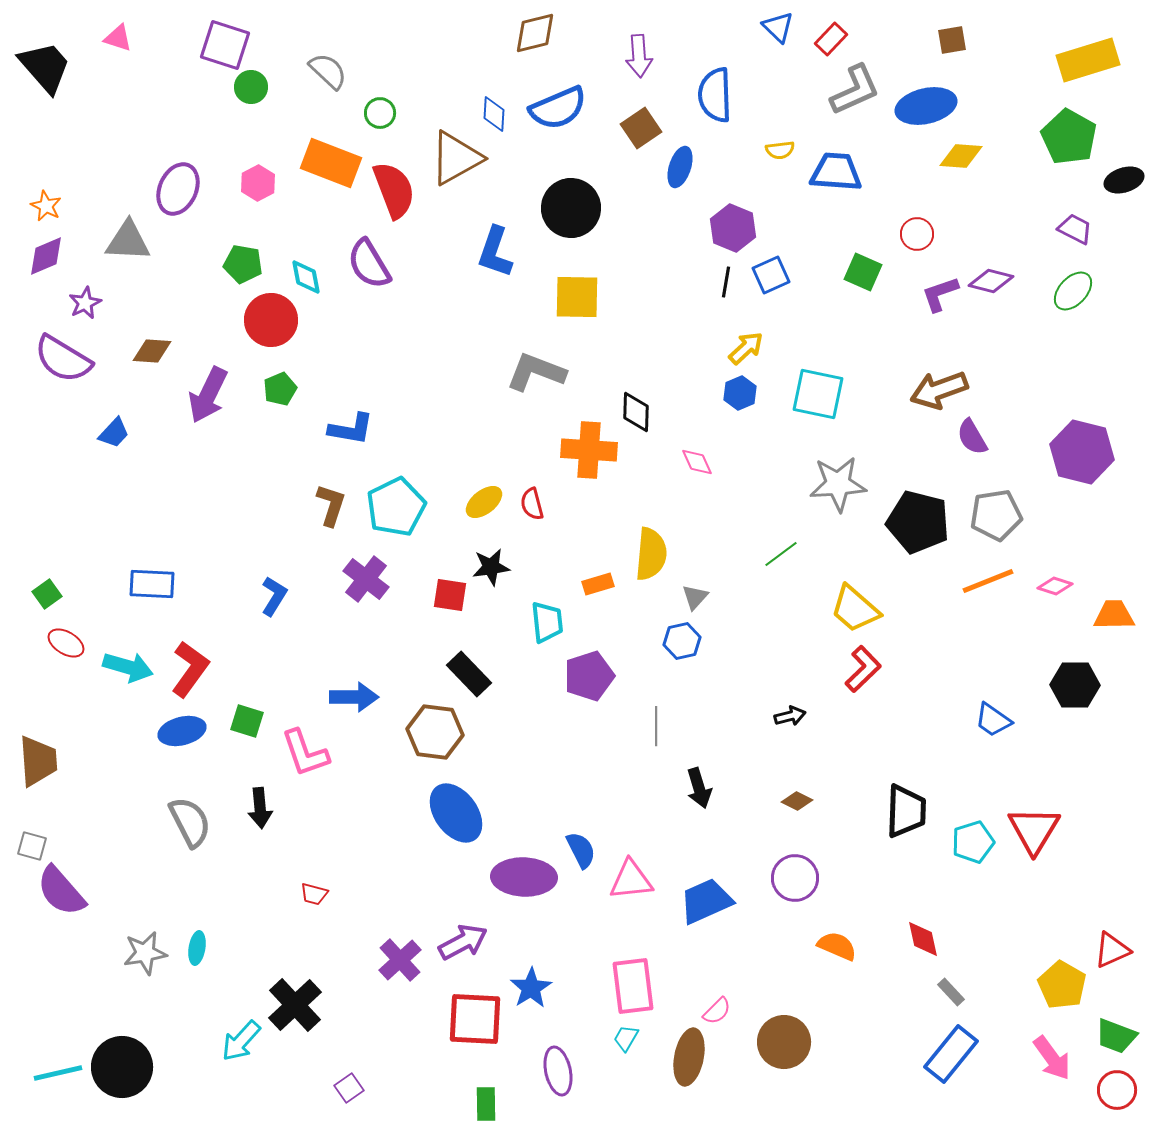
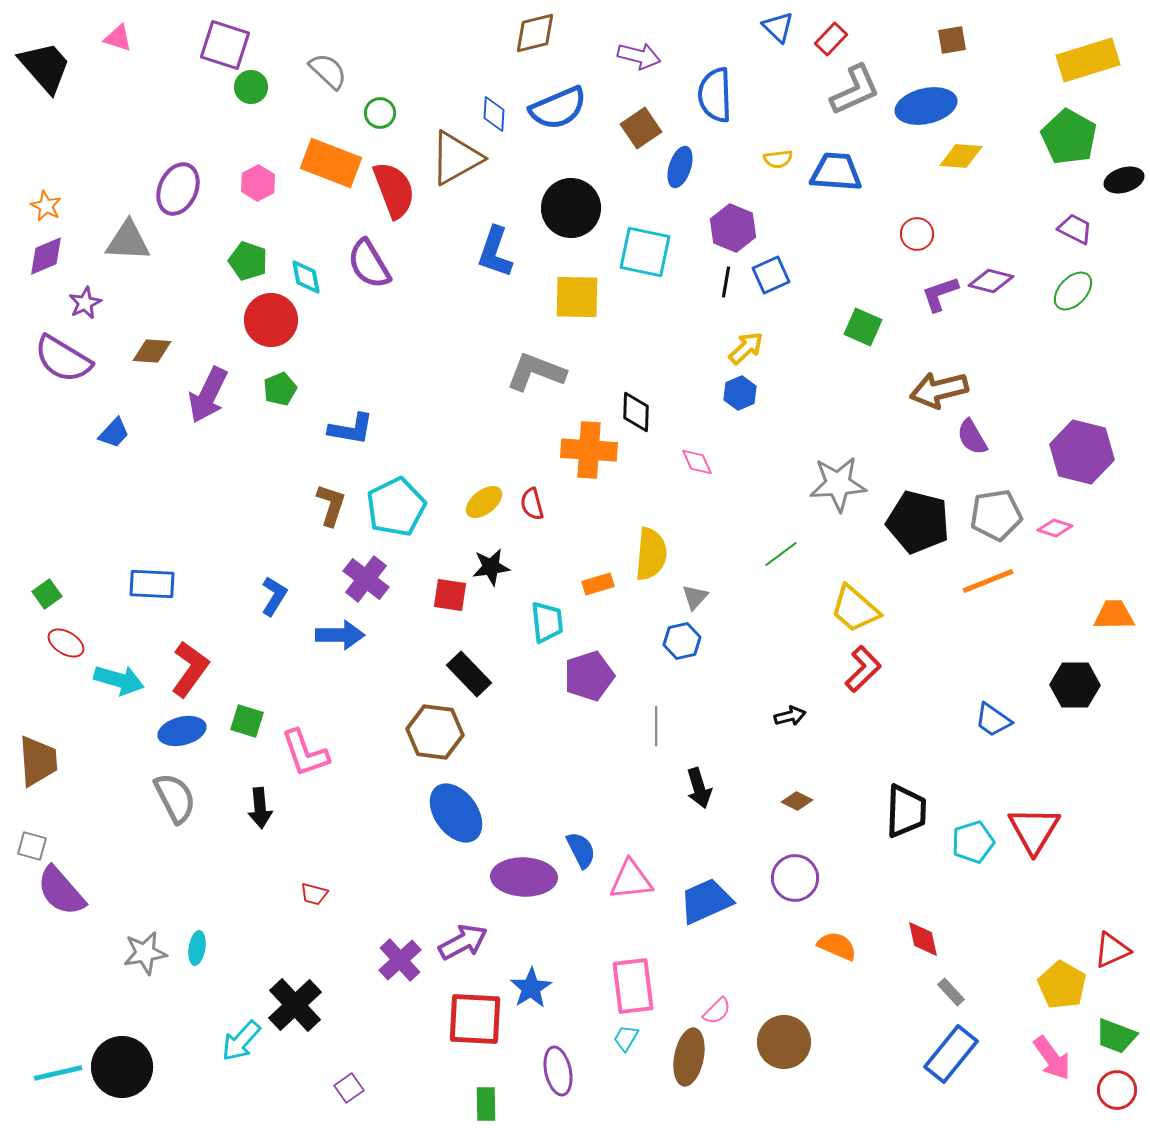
purple arrow at (639, 56): rotated 72 degrees counterclockwise
yellow semicircle at (780, 150): moved 2 px left, 9 px down
green pentagon at (243, 264): moved 5 px right, 3 px up; rotated 9 degrees clockwise
green square at (863, 272): moved 55 px down
brown arrow at (939, 390): rotated 6 degrees clockwise
cyan square at (818, 394): moved 173 px left, 142 px up
pink diamond at (1055, 586): moved 58 px up
cyan arrow at (128, 667): moved 9 px left, 13 px down
blue arrow at (354, 697): moved 14 px left, 62 px up
gray semicircle at (190, 822): moved 15 px left, 24 px up
